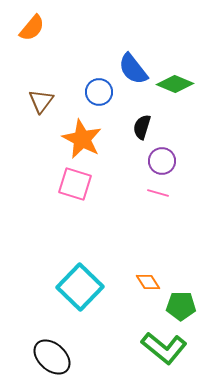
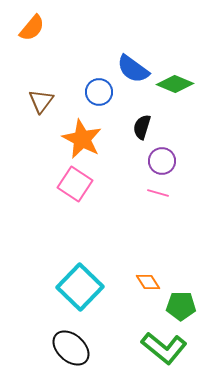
blue semicircle: rotated 16 degrees counterclockwise
pink square: rotated 16 degrees clockwise
black ellipse: moved 19 px right, 9 px up
